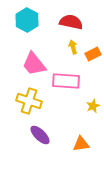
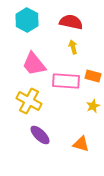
orange rectangle: moved 22 px down; rotated 42 degrees clockwise
yellow cross: rotated 10 degrees clockwise
orange triangle: rotated 24 degrees clockwise
